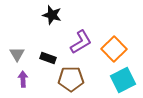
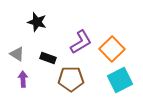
black star: moved 15 px left, 7 px down
orange square: moved 2 px left
gray triangle: rotated 28 degrees counterclockwise
cyan square: moved 3 px left
